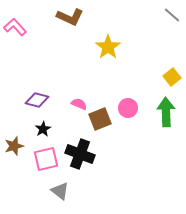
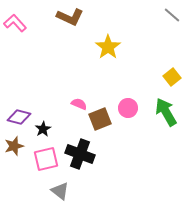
pink L-shape: moved 4 px up
purple diamond: moved 18 px left, 17 px down
green arrow: rotated 28 degrees counterclockwise
